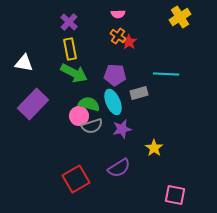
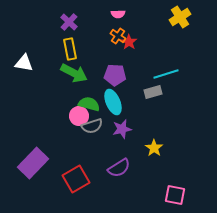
cyan line: rotated 20 degrees counterclockwise
gray rectangle: moved 14 px right, 1 px up
purple rectangle: moved 59 px down
